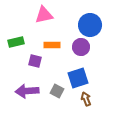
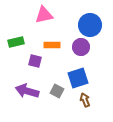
purple arrow: rotated 20 degrees clockwise
brown arrow: moved 1 px left, 1 px down
